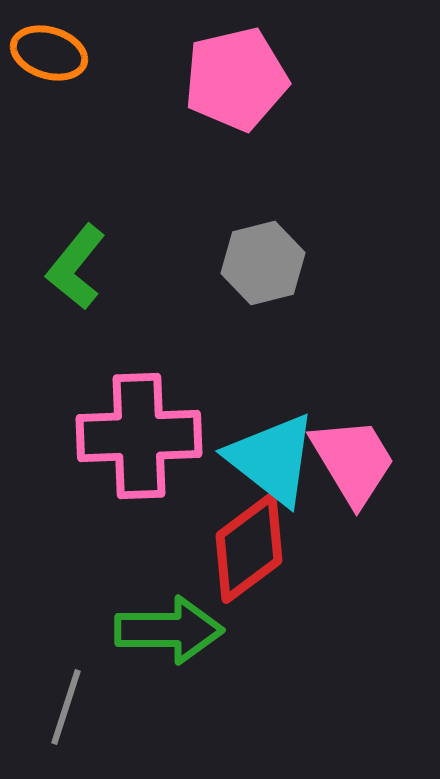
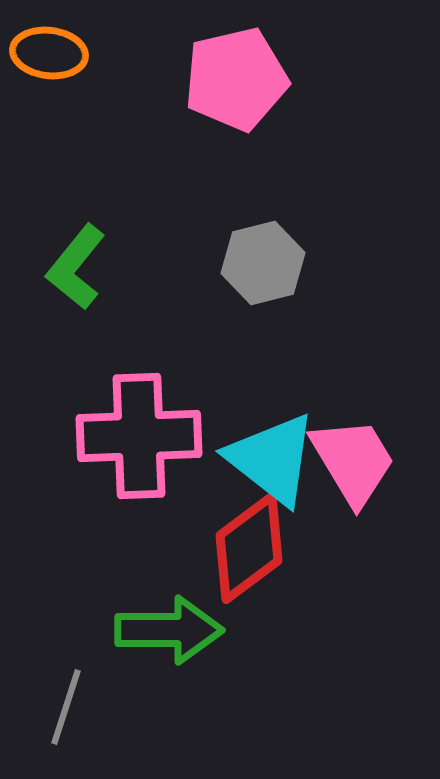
orange ellipse: rotated 10 degrees counterclockwise
